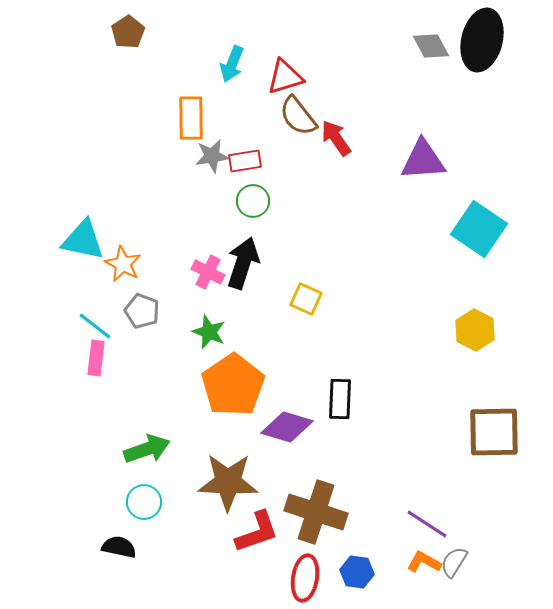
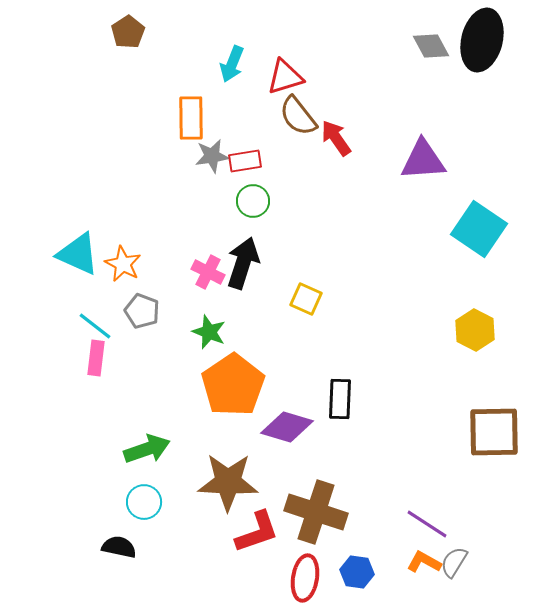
cyan triangle: moved 5 px left, 14 px down; rotated 12 degrees clockwise
